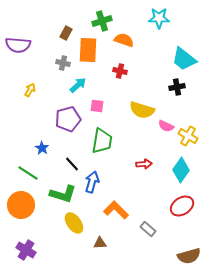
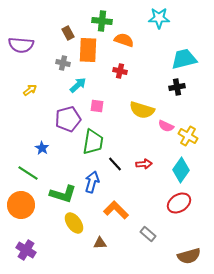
green cross: rotated 24 degrees clockwise
brown rectangle: moved 2 px right; rotated 56 degrees counterclockwise
purple semicircle: moved 3 px right
cyan trapezoid: rotated 128 degrees clockwise
yellow arrow: rotated 24 degrees clockwise
green trapezoid: moved 9 px left, 1 px down
black line: moved 43 px right
red ellipse: moved 3 px left, 3 px up
gray rectangle: moved 5 px down
